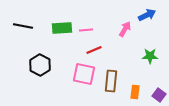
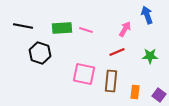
blue arrow: rotated 84 degrees counterclockwise
pink line: rotated 24 degrees clockwise
red line: moved 23 px right, 2 px down
black hexagon: moved 12 px up; rotated 10 degrees counterclockwise
